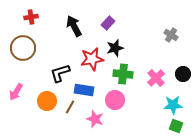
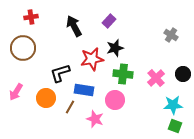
purple rectangle: moved 1 px right, 2 px up
orange circle: moved 1 px left, 3 px up
green square: moved 1 px left
